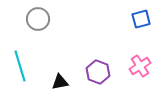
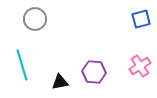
gray circle: moved 3 px left
cyan line: moved 2 px right, 1 px up
purple hexagon: moved 4 px left; rotated 15 degrees counterclockwise
